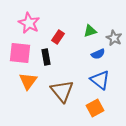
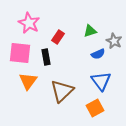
gray star: moved 3 px down
blue triangle: moved 1 px right, 1 px down; rotated 15 degrees clockwise
brown triangle: rotated 25 degrees clockwise
